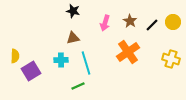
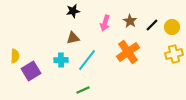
black star: rotated 24 degrees counterclockwise
yellow circle: moved 1 px left, 5 px down
yellow cross: moved 3 px right, 5 px up; rotated 30 degrees counterclockwise
cyan line: moved 1 px right, 3 px up; rotated 55 degrees clockwise
green line: moved 5 px right, 4 px down
